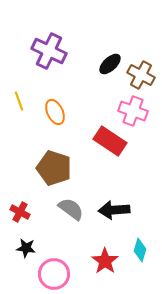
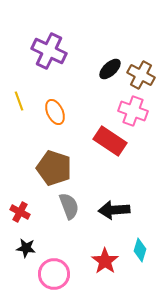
black ellipse: moved 5 px down
gray semicircle: moved 2 px left, 3 px up; rotated 32 degrees clockwise
